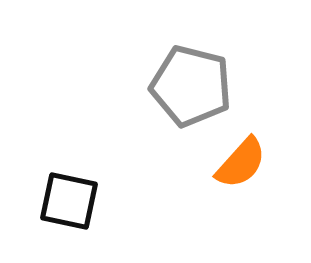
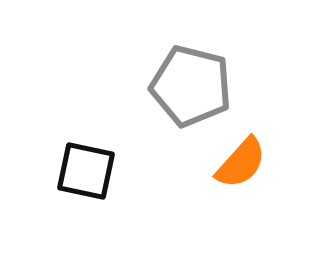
black square: moved 17 px right, 30 px up
